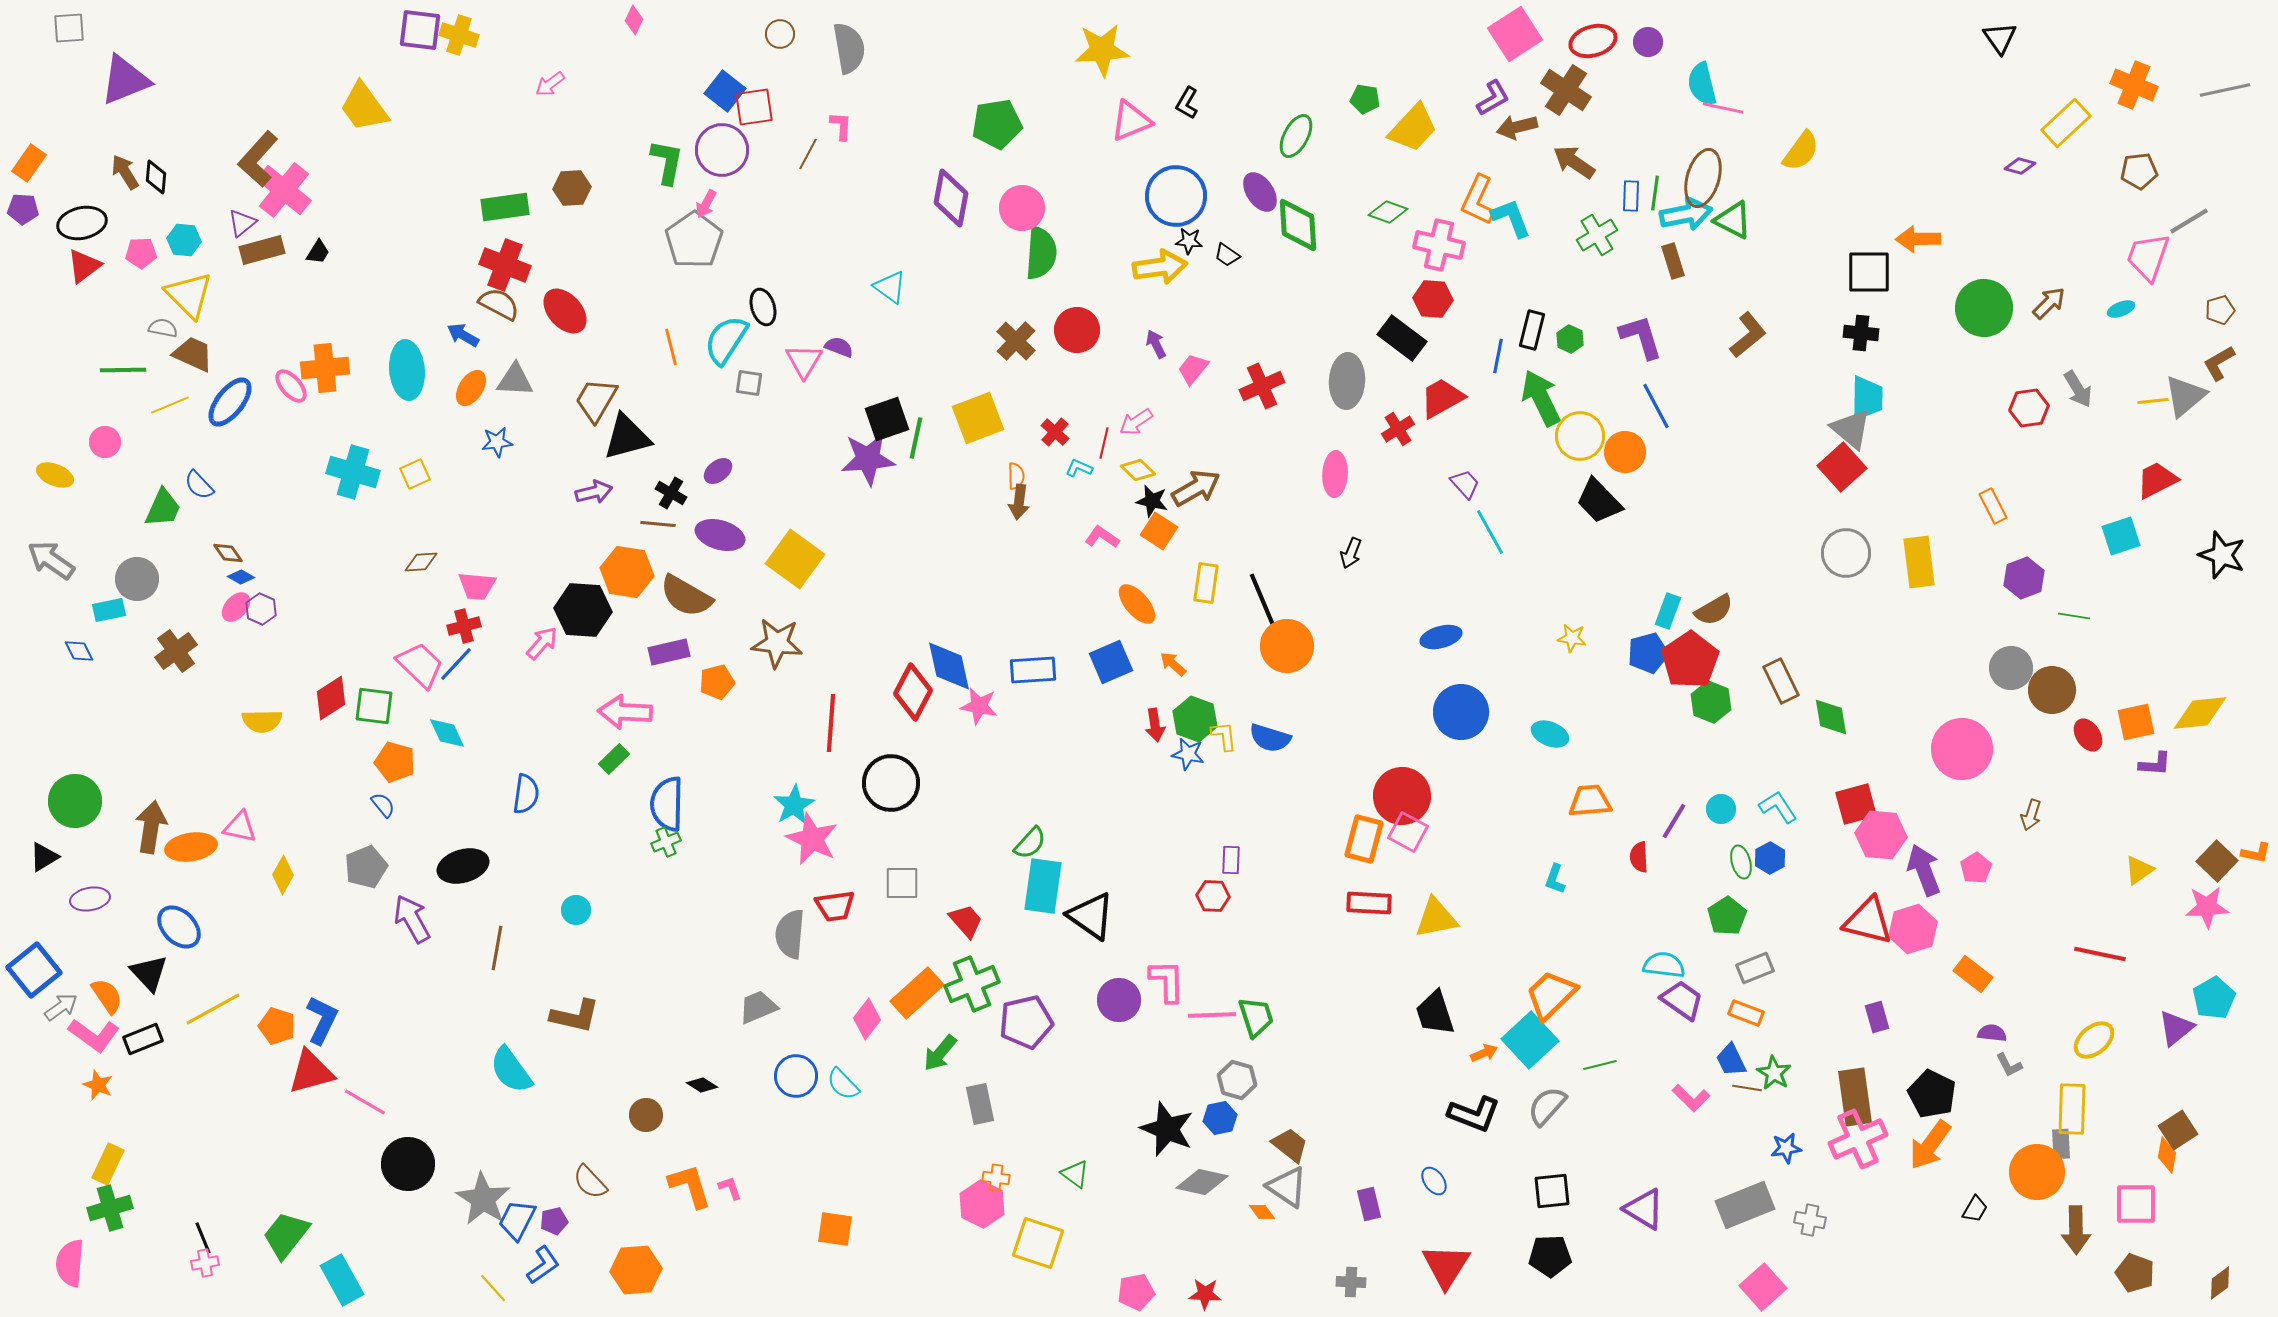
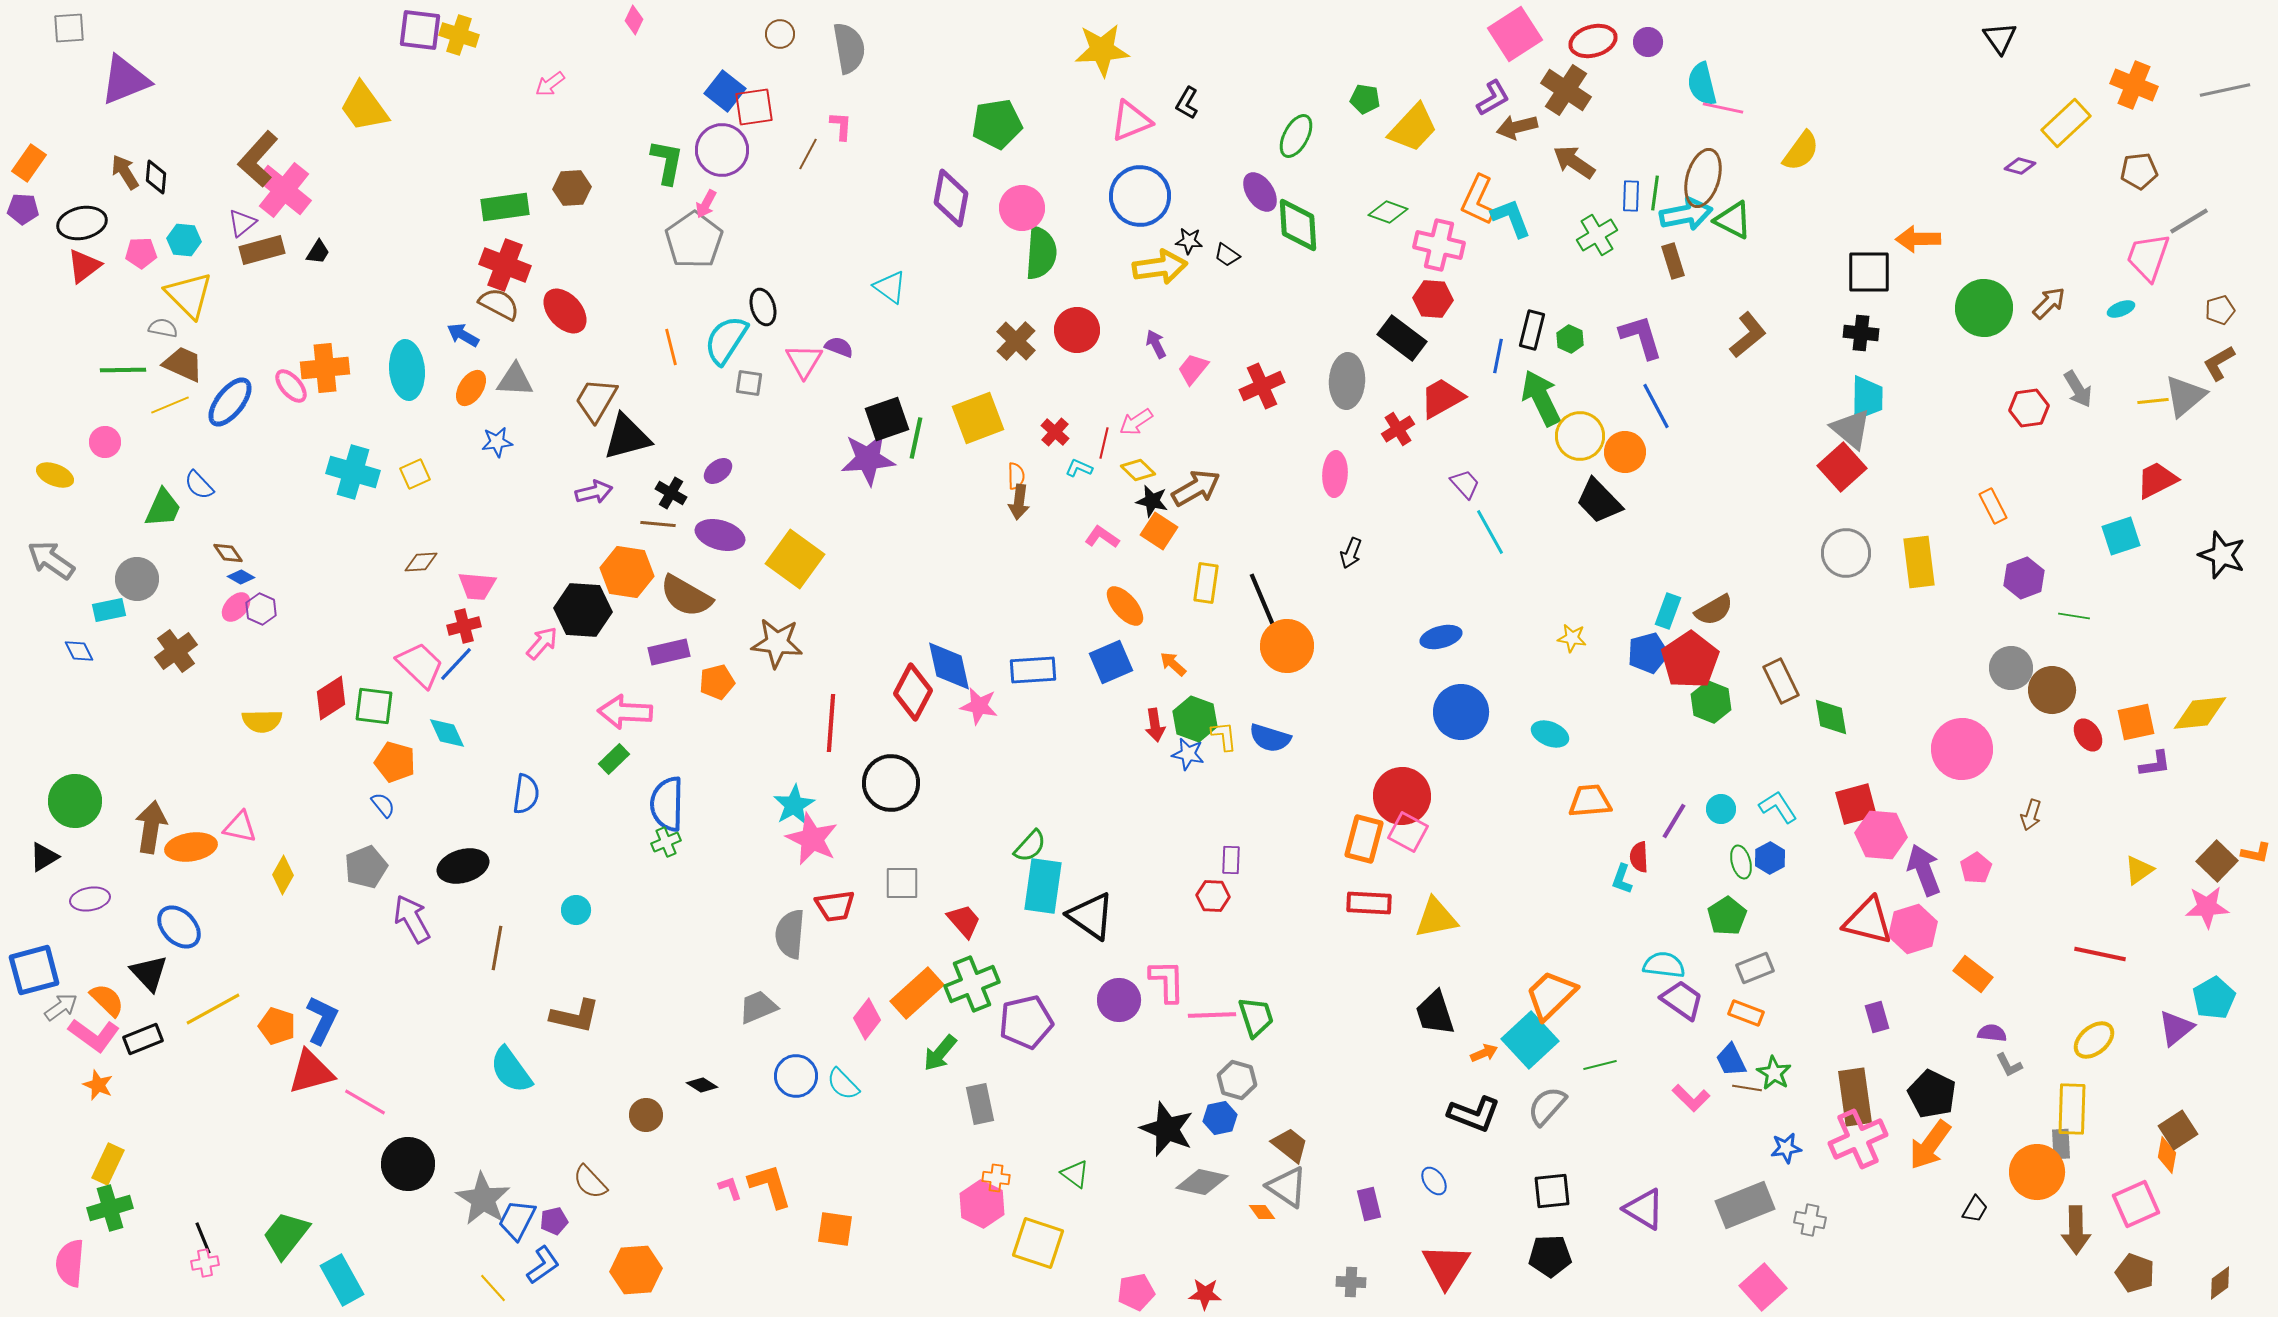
blue circle at (1176, 196): moved 36 px left
brown trapezoid at (193, 354): moved 10 px left, 10 px down
orange ellipse at (1137, 604): moved 12 px left, 2 px down
purple L-shape at (2155, 764): rotated 12 degrees counterclockwise
green semicircle at (1030, 843): moved 3 px down
cyan L-shape at (1555, 879): moved 67 px right
red trapezoid at (966, 921): moved 2 px left
blue square at (34, 970): rotated 24 degrees clockwise
orange semicircle at (107, 996): moved 4 px down; rotated 12 degrees counterclockwise
orange L-shape at (690, 1186): moved 80 px right
pink square at (2136, 1204): rotated 24 degrees counterclockwise
